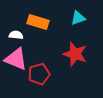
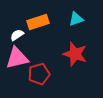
cyan triangle: moved 2 px left, 1 px down
orange rectangle: rotated 35 degrees counterclockwise
white semicircle: moved 1 px right; rotated 40 degrees counterclockwise
pink triangle: moved 1 px right, 1 px up; rotated 35 degrees counterclockwise
